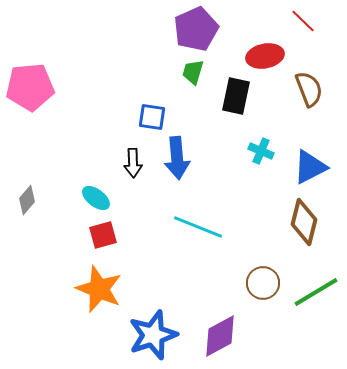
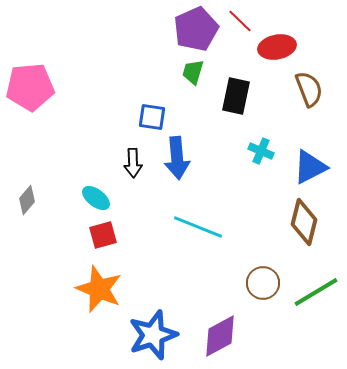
red line: moved 63 px left
red ellipse: moved 12 px right, 9 px up
